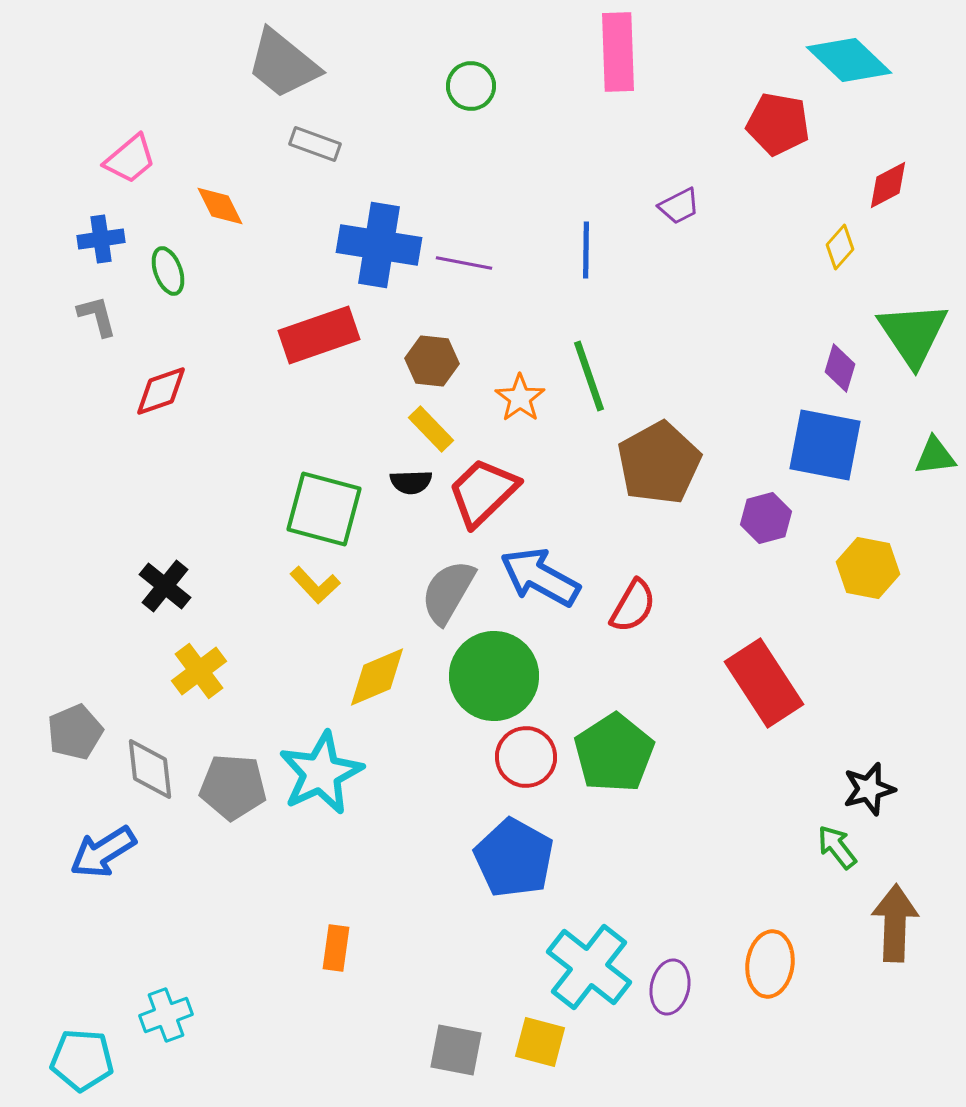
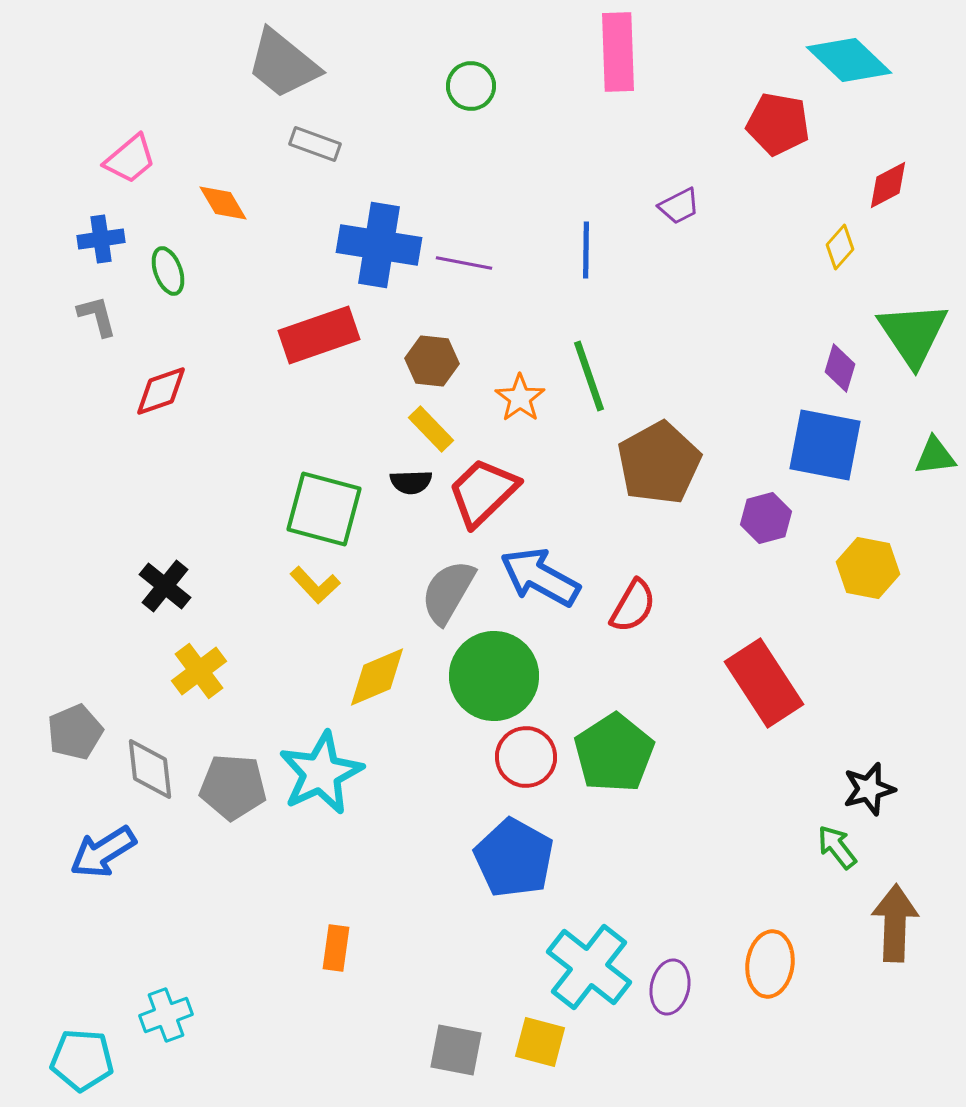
orange diamond at (220, 206): moved 3 px right, 3 px up; rotated 4 degrees counterclockwise
